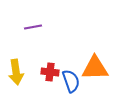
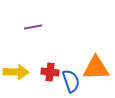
orange triangle: moved 1 px right
yellow arrow: rotated 80 degrees counterclockwise
